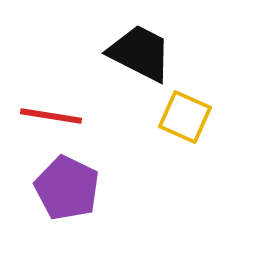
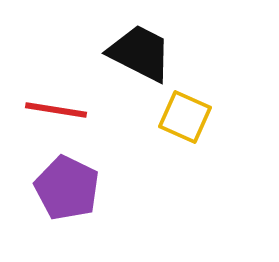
red line: moved 5 px right, 6 px up
